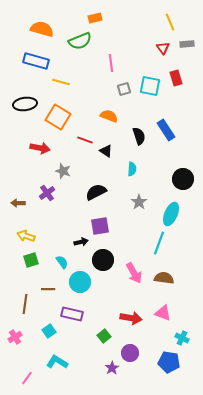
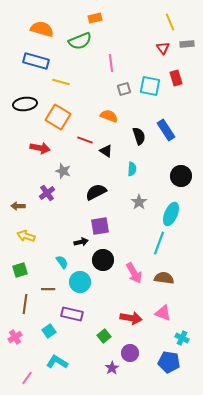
black circle at (183, 179): moved 2 px left, 3 px up
brown arrow at (18, 203): moved 3 px down
green square at (31, 260): moved 11 px left, 10 px down
